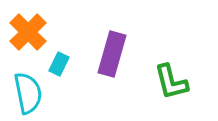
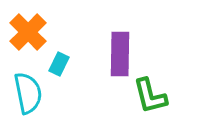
purple rectangle: moved 8 px right; rotated 15 degrees counterclockwise
green L-shape: moved 21 px left, 14 px down
